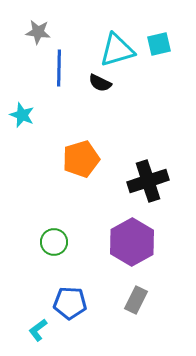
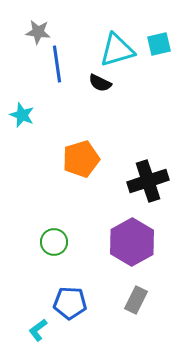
blue line: moved 2 px left, 4 px up; rotated 9 degrees counterclockwise
